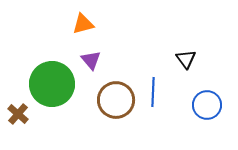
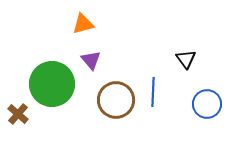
blue circle: moved 1 px up
